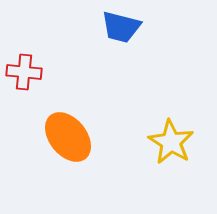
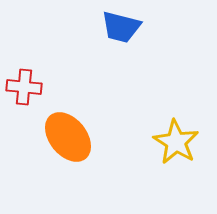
red cross: moved 15 px down
yellow star: moved 5 px right
